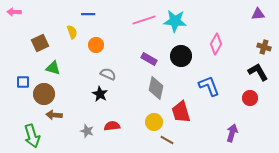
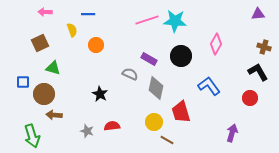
pink arrow: moved 31 px right
pink line: moved 3 px right
yellow semicircle: moved 2 px up
gray semicircle: moved 22 px right
blue L-shape: rotated 15 degrees counterclockwise
